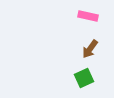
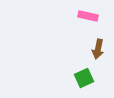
brown arrow: moved 8 px right; rotated 24 degrees counterclockwise
